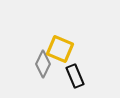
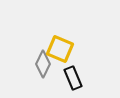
black rectangle: moved 2 px left, 2 px down
